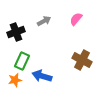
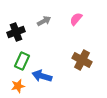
orange star: moved 3 px right, 6 px down
